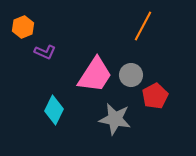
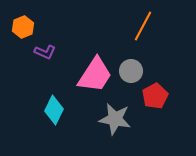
gray circle: moved 4 px up
